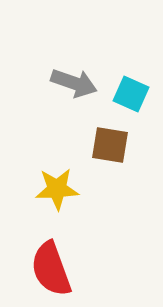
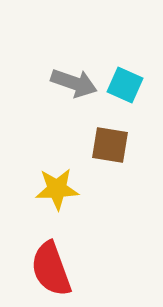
cyan square: moved 6 px left, 9 px up
